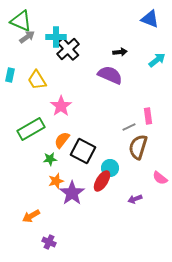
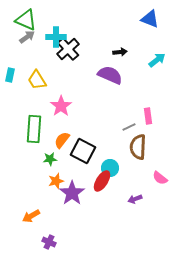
green triangle: moved 5 px right, 1 px up
green rectangle: moved 3 px right; rotated 56 degrees counterclockwise
brown semicircle: rotated 15 degrees counterclockwise
